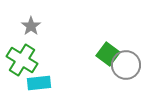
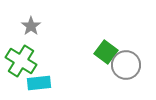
green square: moved 2 px left, 2 px up
green cross: moved 1 px left, 1 px down
